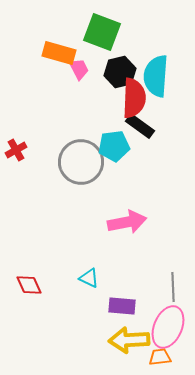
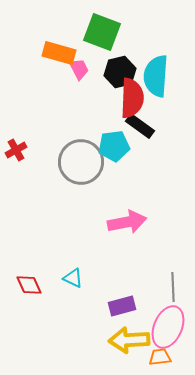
red semicircle: moved 2 px left
cyan triangle: moved 16 px left
purple rectangle: rotated 20 degrees counterclockwise
